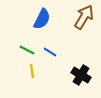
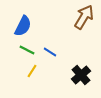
blue semicircle: moved 19 px left, 7 px down
yellow line: rotated 40 degrees clockwise
black cross: rotated 18 degrees clockwise
